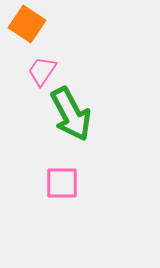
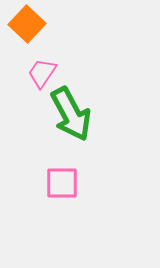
orange square: rotated 9 degrees clockwise
pink trapezoid: moved 2 px down
